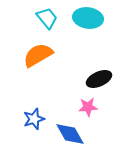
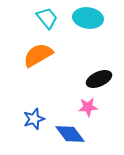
blue diamond: rotated 8 degrees counterclockwise
